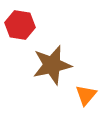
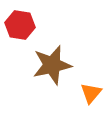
orange triangle: moved 5 px right, 2 px up
